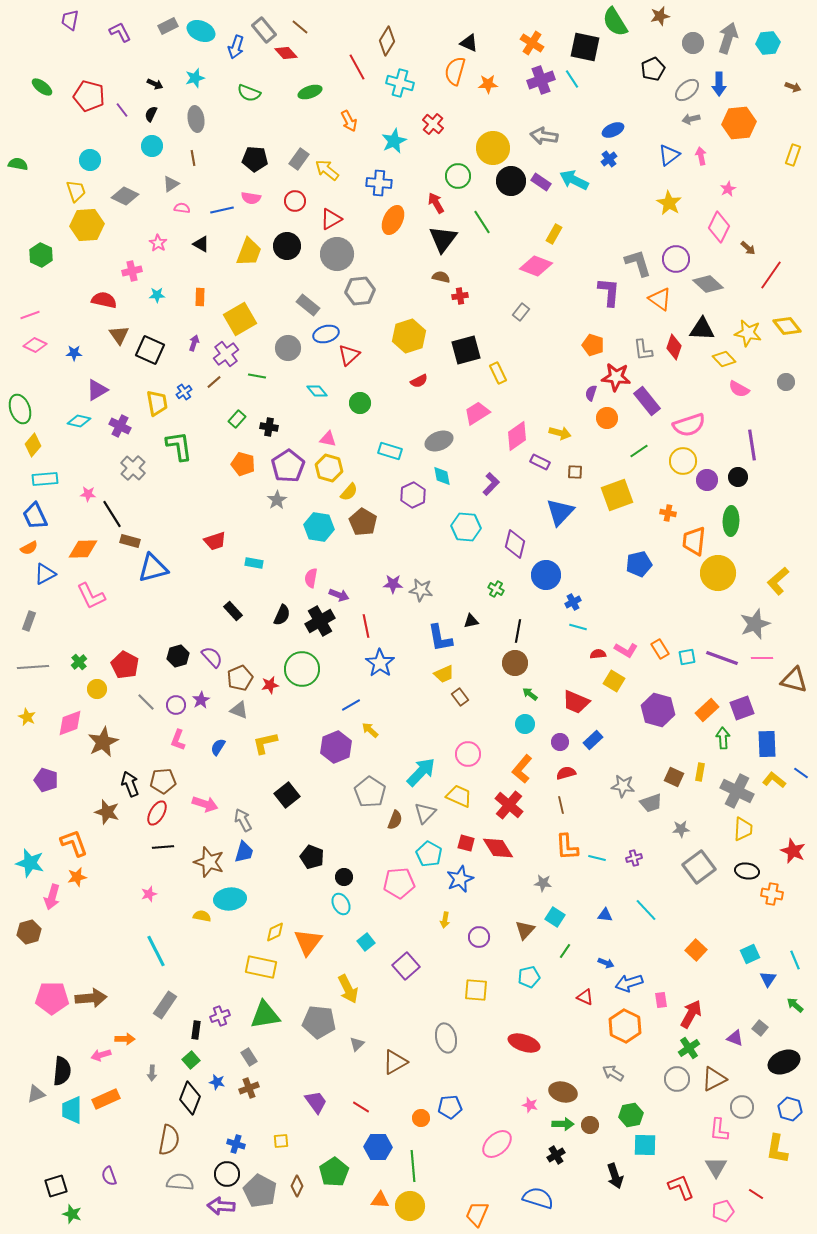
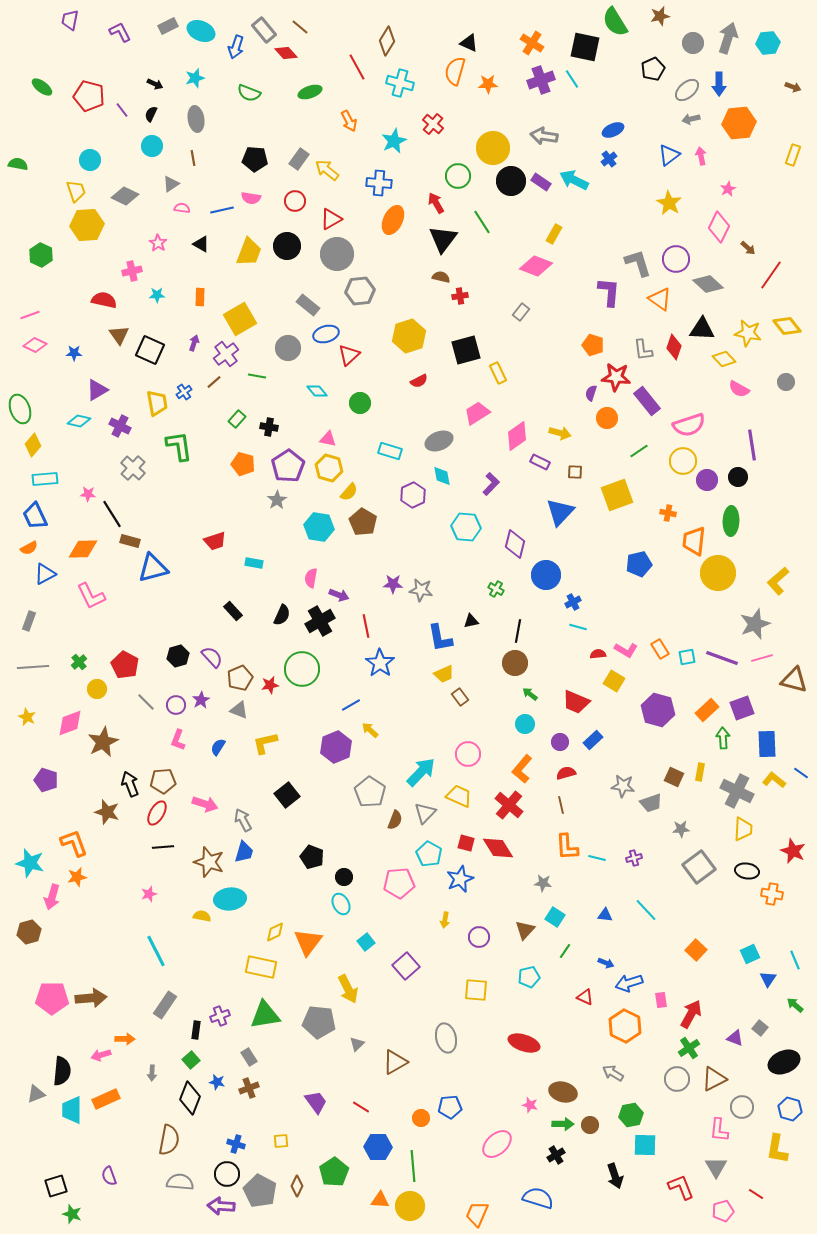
pink line at (762, 658): rotated 15 degrees counterclockwise
